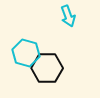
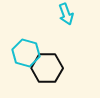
cyan arrow: moved 2 px left, 2 px up
